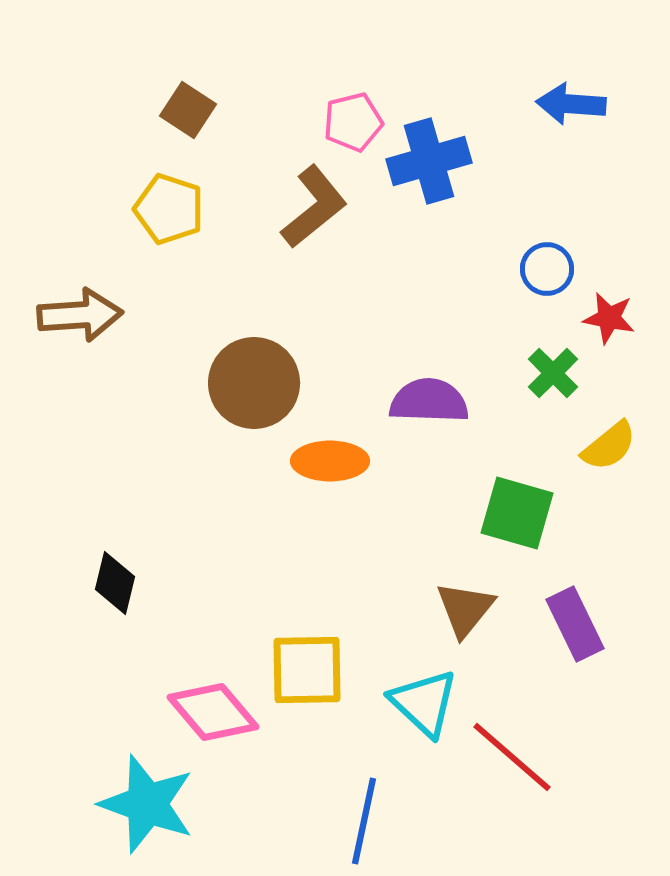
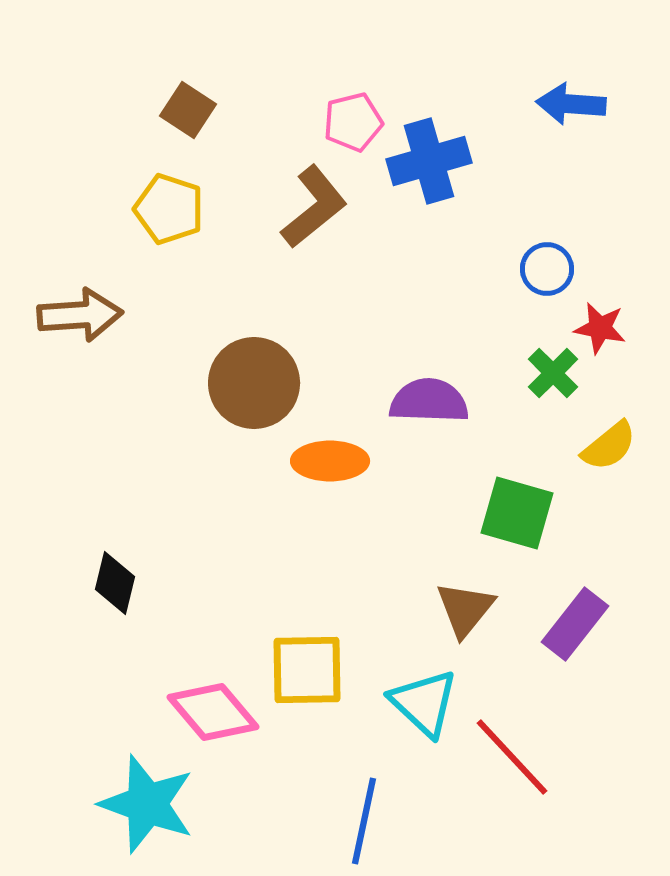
red star: moved 9 px left, 10 px down
purple rectangle: rotated 64 degrees clockwise
red line: rotated 6 degrees clockwise
